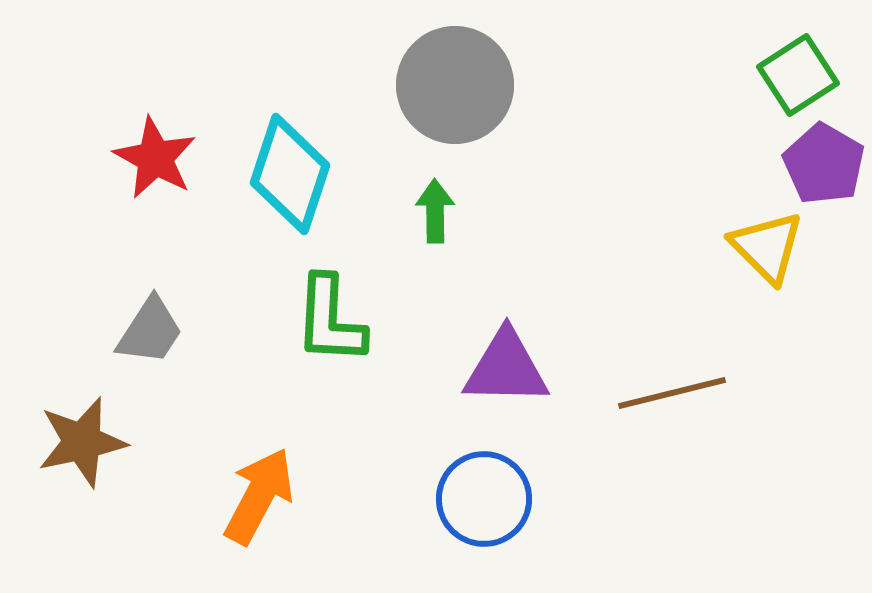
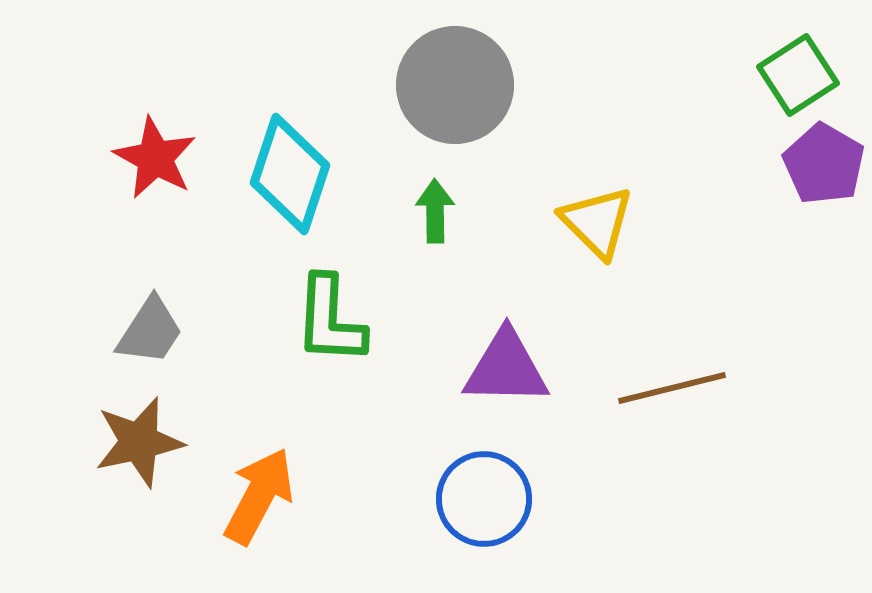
yellow triangle: moved 170 px left, 25 px up
brown line: moved 5 px up
brown star: moved 57 px right
